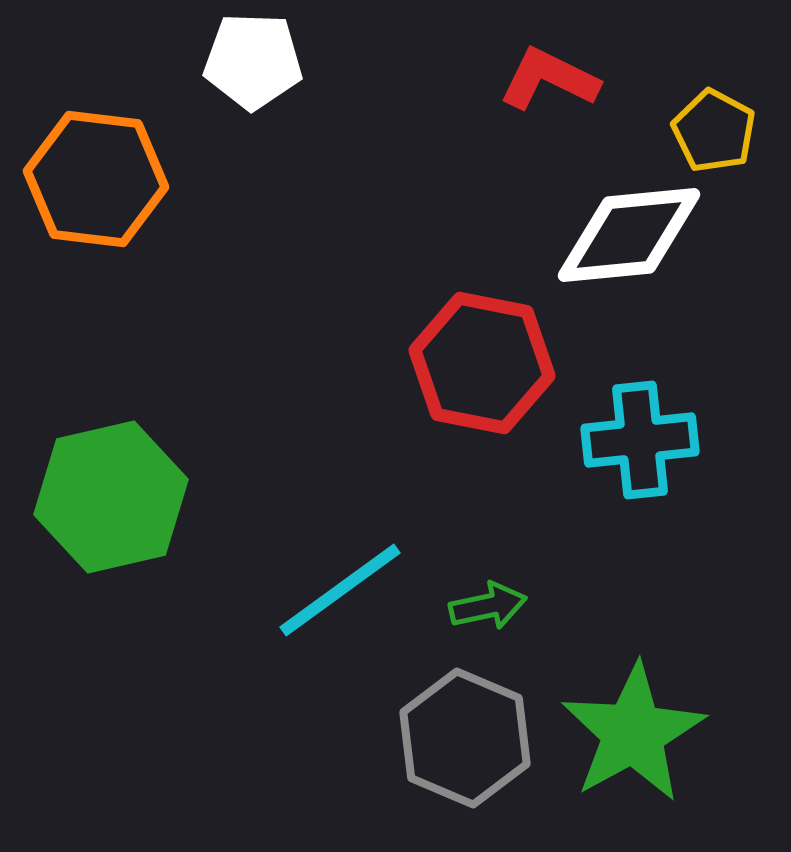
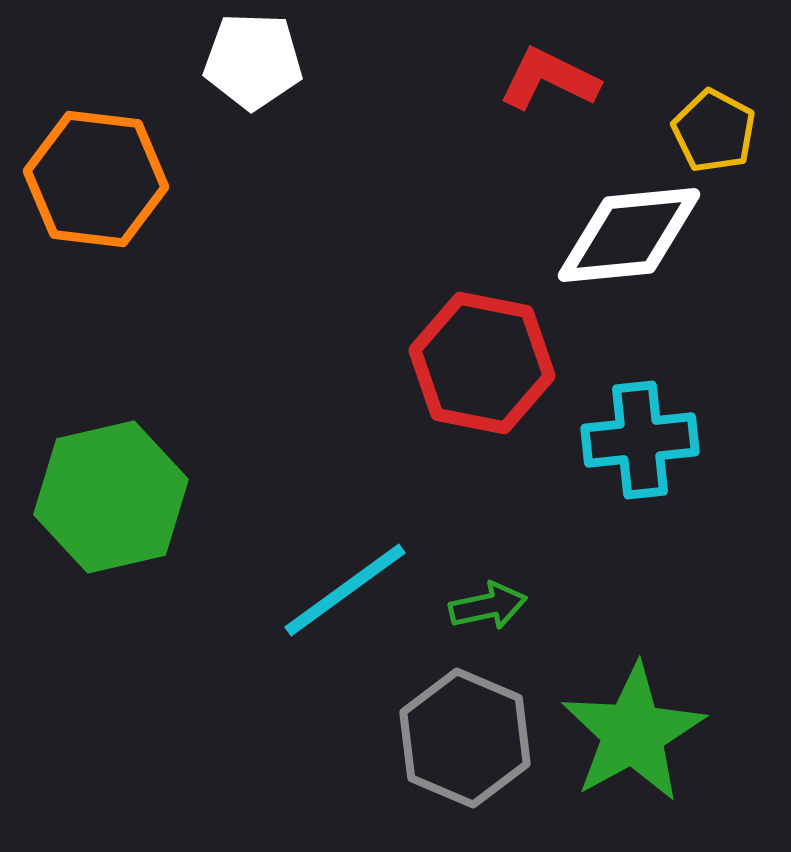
cyan line: moved 5 px right
